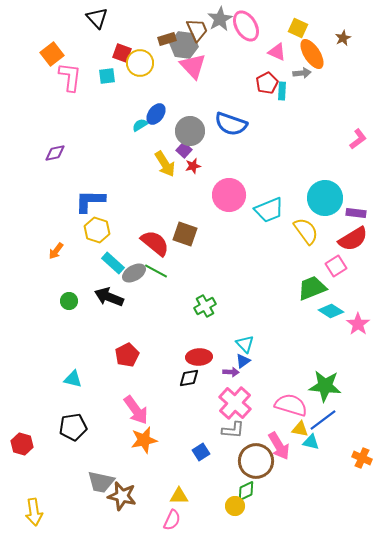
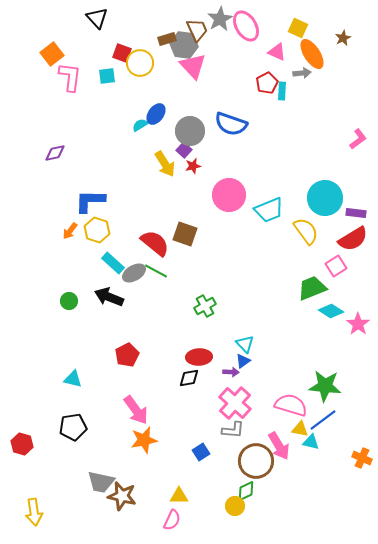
orange arrow at (56, 251): moved 14 px right, 20 px up
